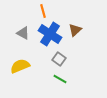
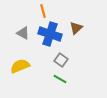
brown triangle: moved 1 px right, 2 px up
blue cross: rotated 15 degrees counterclockwise
gray square: moved 2 px right, 1 px down
